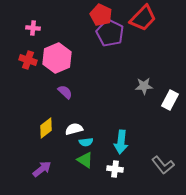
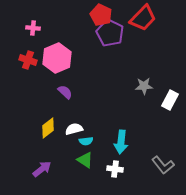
yellow diamond: moved 2 px right
cyan semicircle: moved 1 px up
